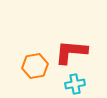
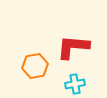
red L-shape: moved 2 px right, 5 px up
